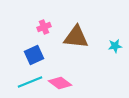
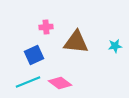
pink cross: moved 2 px right; rotated 16 degrees clockwise
brown triangle: moved 5 px down
cyan line: moved 2 px left
